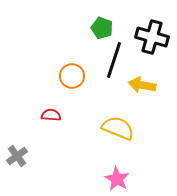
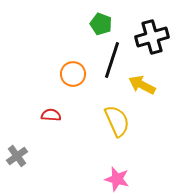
green pentagon: moved 1 px left, 4 px up
black cross: rotated 32 degrees counterclockwise
black line: moved 2 px left
orange circle: moved 1 px right, 2 px up
yellow arrow: rotated 16 degrees clockwise
yellow semicircle: moved 1 px left, 7 px up; rotated 44 degrees clockwise
pink star: rotated 15 degrees counterclockwise
